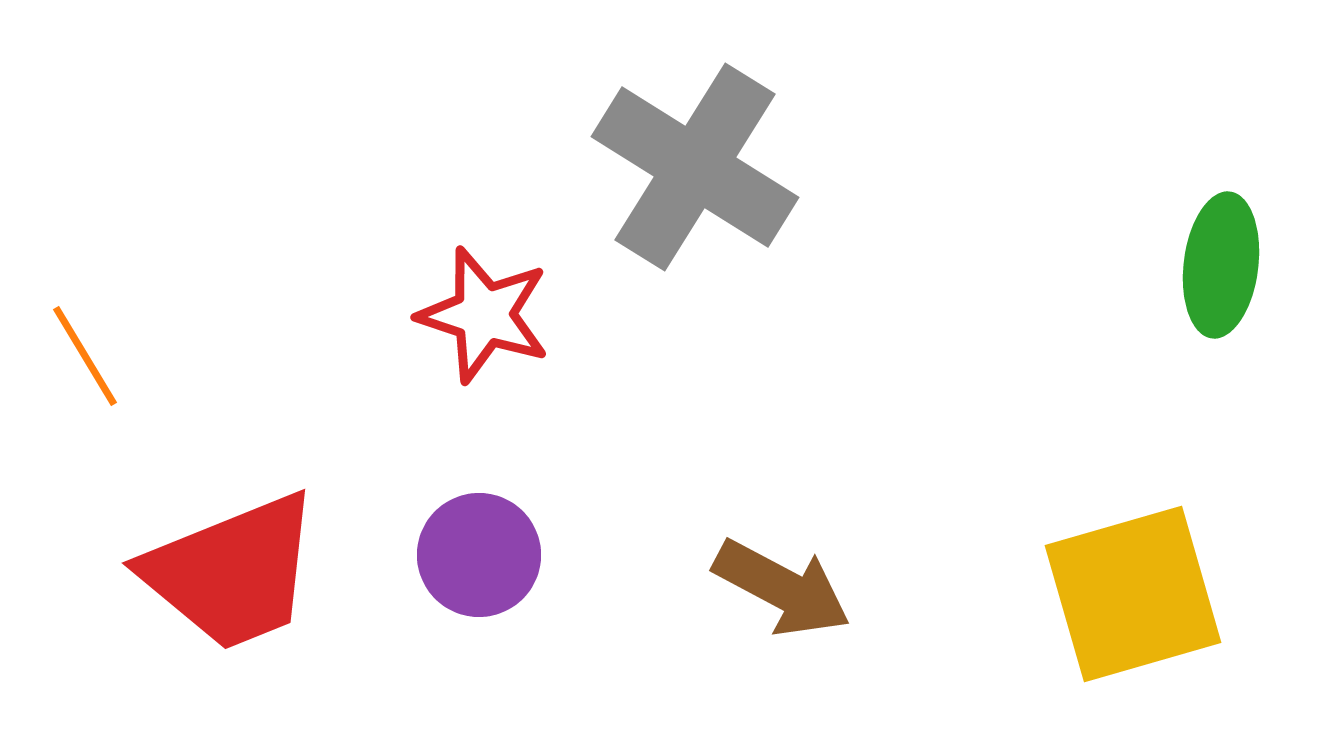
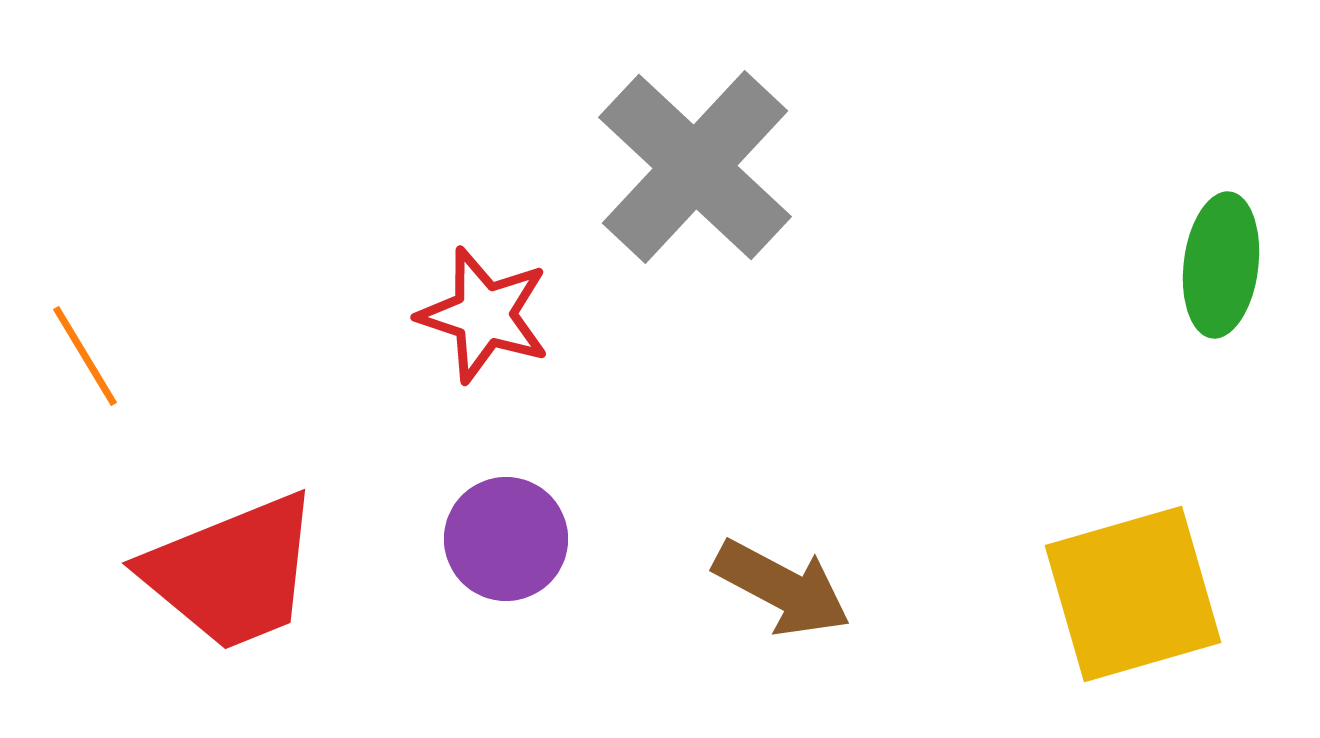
gray cross: rotated 11 degrees clockwise
purple circle: moved 27 px right, 16 px up
